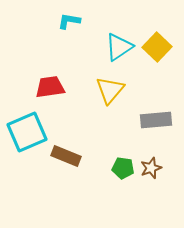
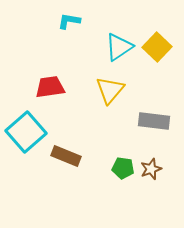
gray rectangle: moved 2 px left, 1 px down; rotated 12 degrees clockwise
cyan square: moved 1 px left; rotated 18 degrees counterclockwise
brown star: moved 1 px down
